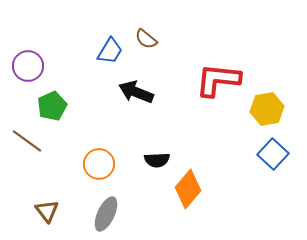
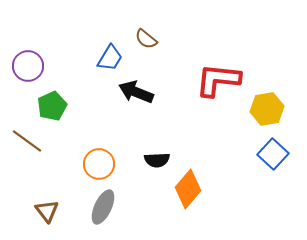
blue trapezoid: moved 7 px down
gray ellipse: moved 3 px left, 7 px up
